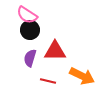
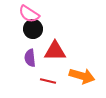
pink semicircle: moved 2 px right, 1 px up
black circle: moved 3 px right, 1 px up
purple semicircle: rotated 24 degrees counterclockwise
orange arrow: rotated 10 degrees counterclockwise
